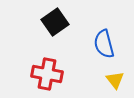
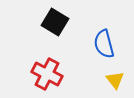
black square: rotated 24 degrees counterclockwise
red cross: rotated 16 degrees clockwise
